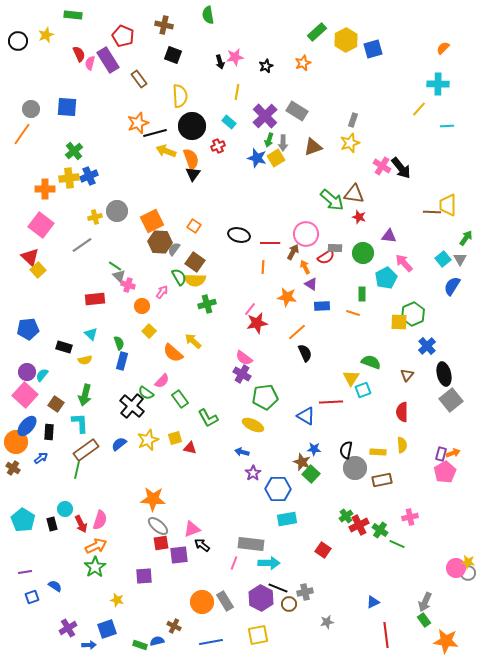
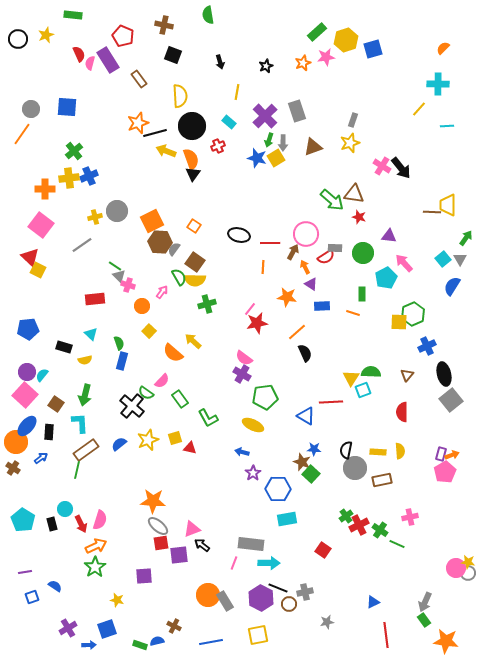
yellow hexagon at (346, 40): rotated 10 degrees clockwise
black circle at (18, 41): moved 2 px up
pink star at (235, 57): moved 91 px right
gray rectangle at (297, 111): rotated 40 degrees clockwise
yellow square at (38, 270): rotated 21 degrees counterclockwise
blue cross at (427, 346): rotated 18 degrees clockwise
green semicircle at (371, 362): moved 10 px down; rotated 18 degrees counterclockwise
yellow semicircle at (402, 445): moved 2 px left, 6 px down
orange arrow at (453, 453): moved 1 px left, 2 px down
orange star at (153, 499): moved 2 px down
orange circle at (202, 602): moved 6 px right, 7 px up
